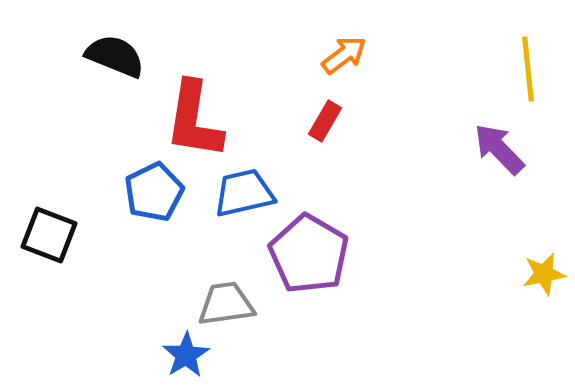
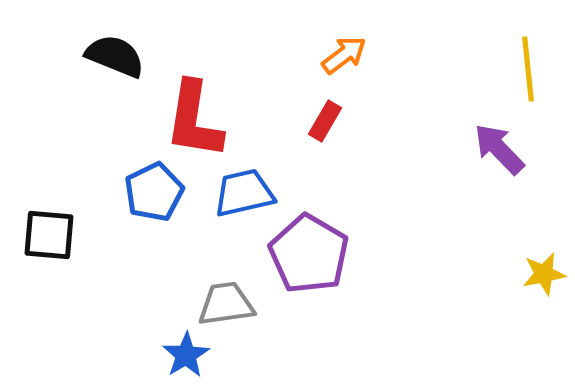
black square: rotated 16 degrees counterclockwise
